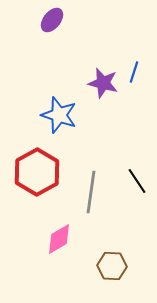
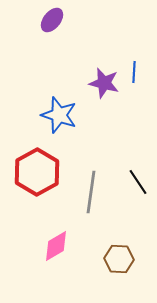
blue line: rotated 15 degrees counterclockwise
purple star: moved 1 px right
black line: moved 1 px right, 1 px down
pink diamond: moved 3 px left, 7 px down
brown hexagon: moved 7 px right, 7 px up
